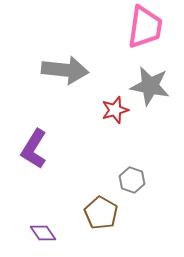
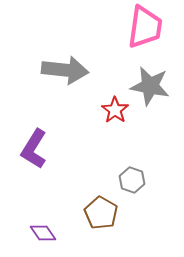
red star: rotated 20 degrees counterclockwise
